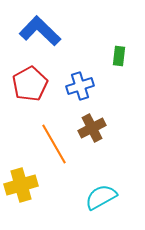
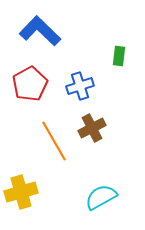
orange line: moved 3 px up
yellow cross: moved 7 px down
